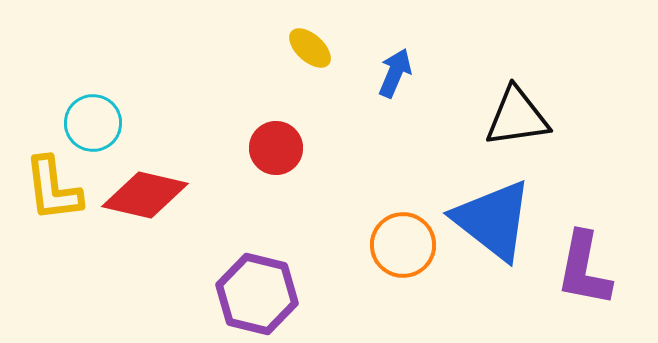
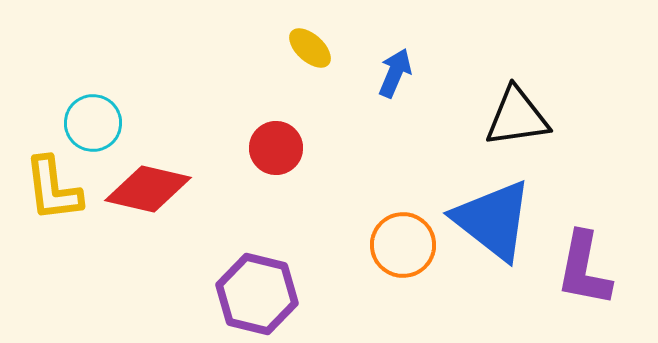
red diamond: moved 3 px right, 6 px up
